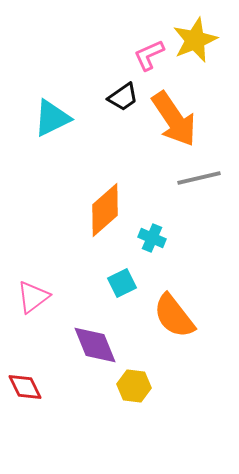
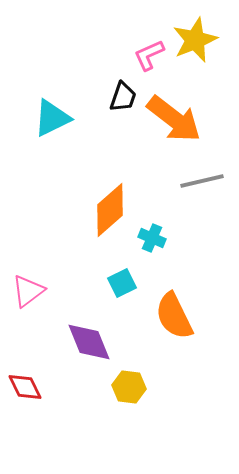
black trapezoid: rotated 36 degrees counterclockwise
orange arrow: rotated 18 degrees counterclockwise
gray line: moved 3 px right, 3 px down
orange diamond: moved 5 px right
pink triangle: moved 5 px left, 6 px up
orange semicircle: rotated 12 degrees clockwise
purple diamond: moved 6 px left, 3 px up
yellow hexagon: moved 5 px left, 1 px down
